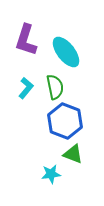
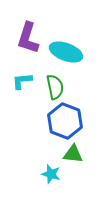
purple L-shape: moved 2 px right, 2 px up
cyan ellipse: rotated 32 degrees counterclockwise
cyan L-shape: moved 4 px left, 7 px up; rotated 135 degrees counterclockwise
green triangle: rotated 15 degrees counterclockwise
cyan star: rotated 24 degrees clockwise
